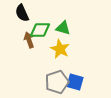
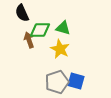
blue square: moved 1 px right, 1 px up
